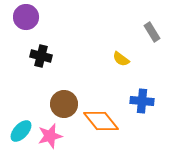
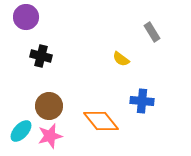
brown circle: moved 15 px left, 2 px down
